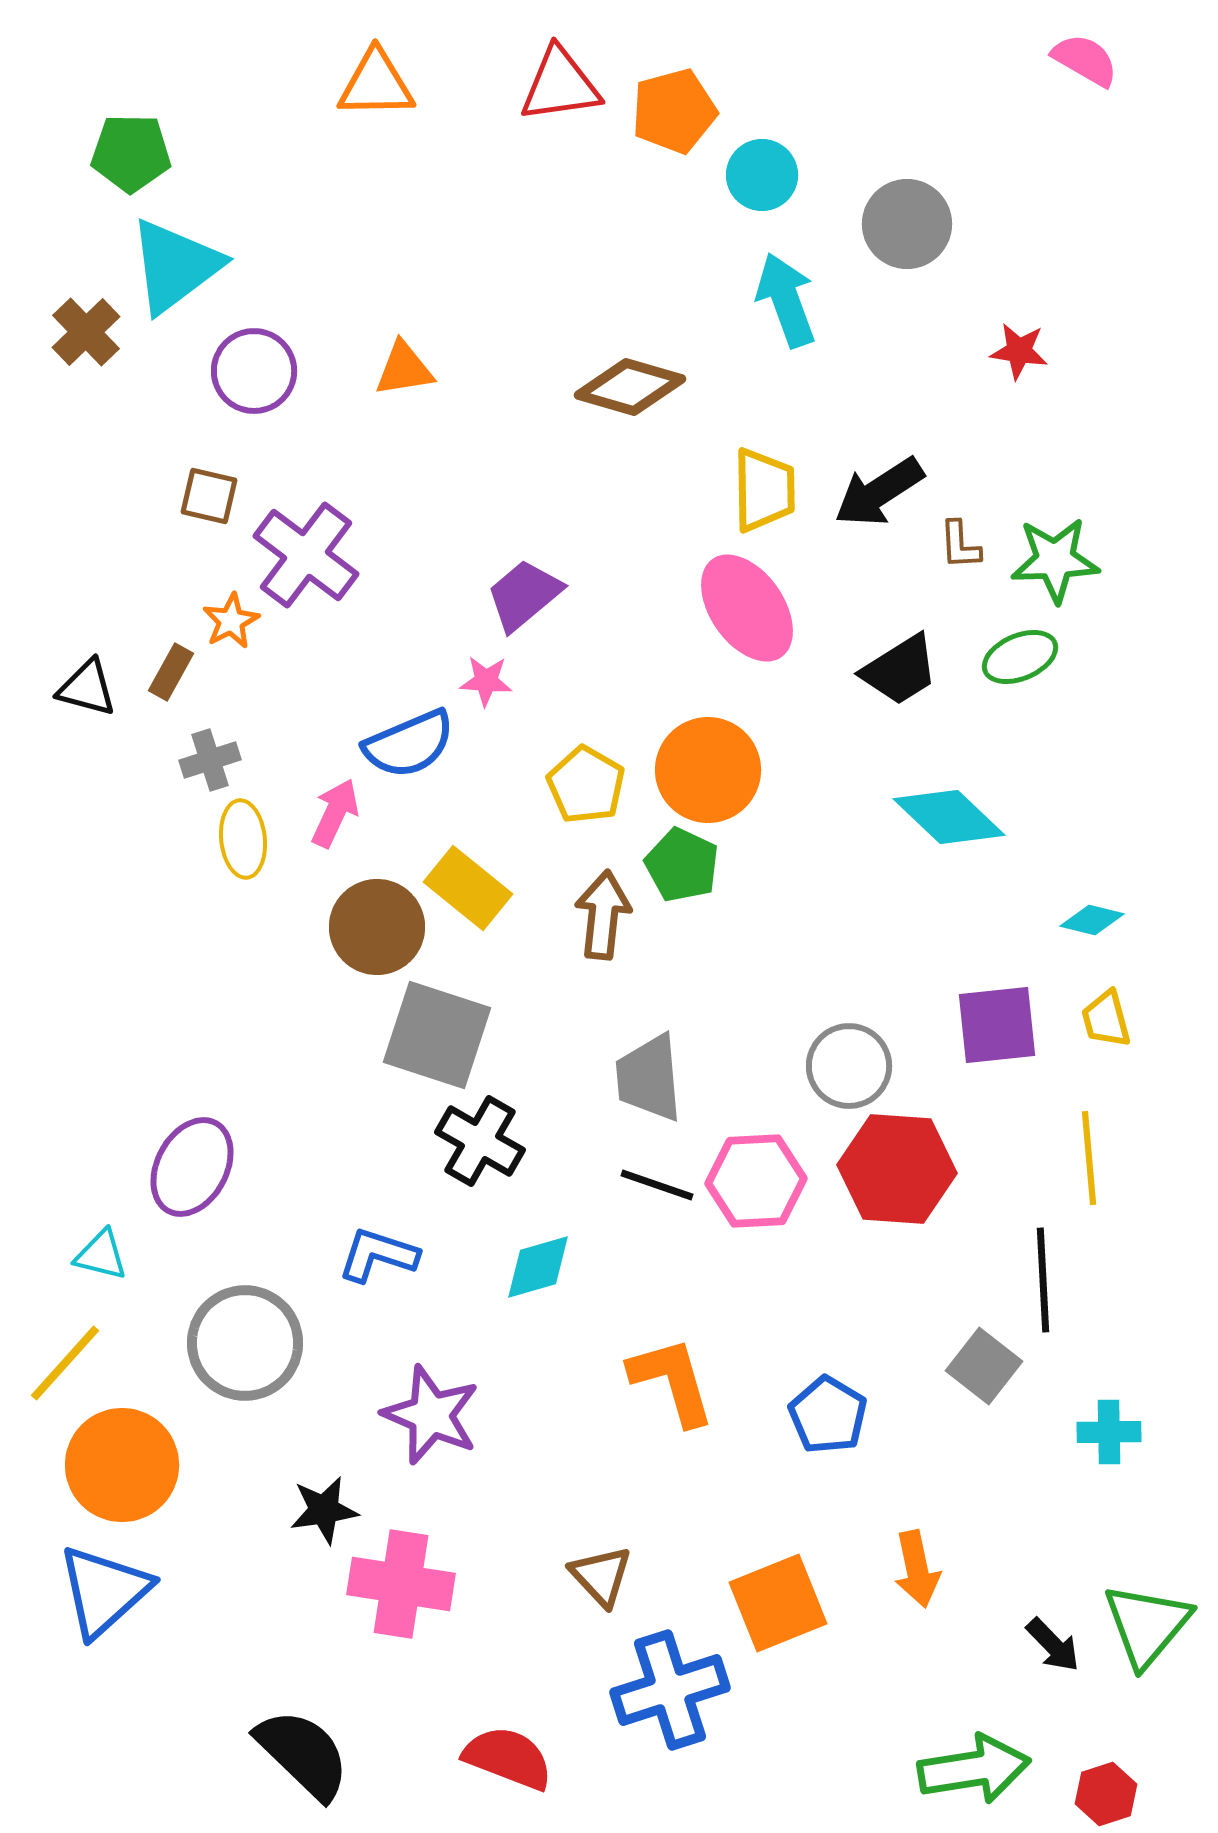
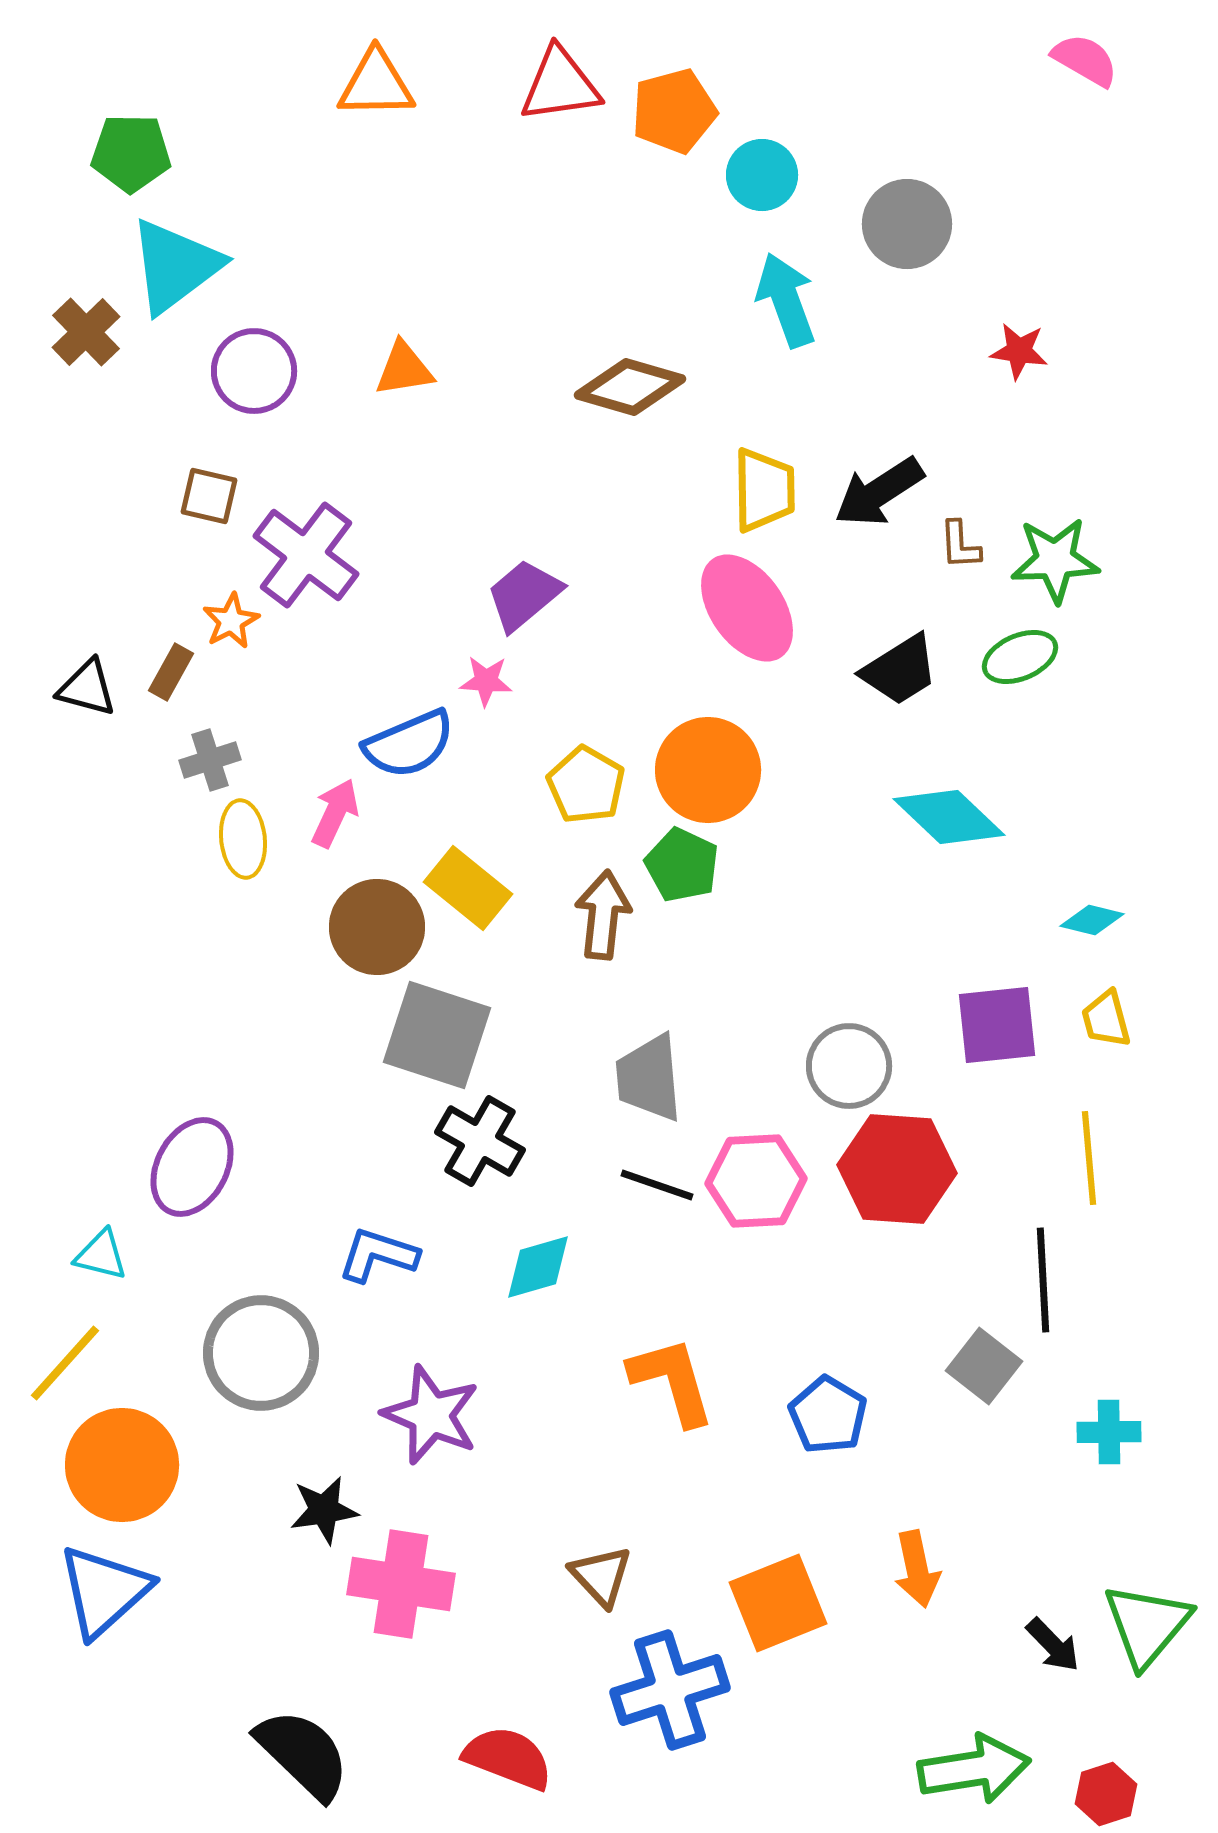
gray circle at (245, 1343): moved 16 px right, 10 px down
